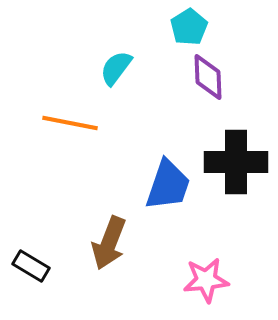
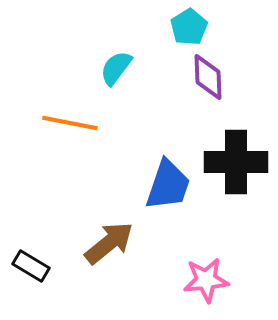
brown arrow: rotated 150 degrees counterclockwise
